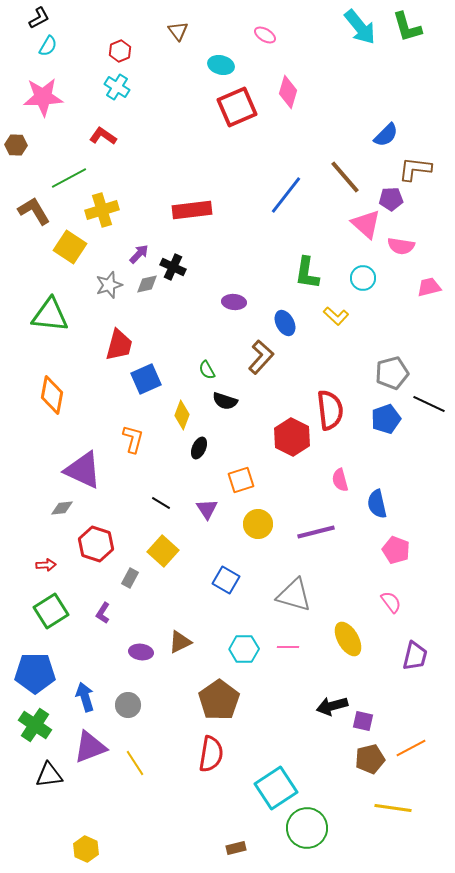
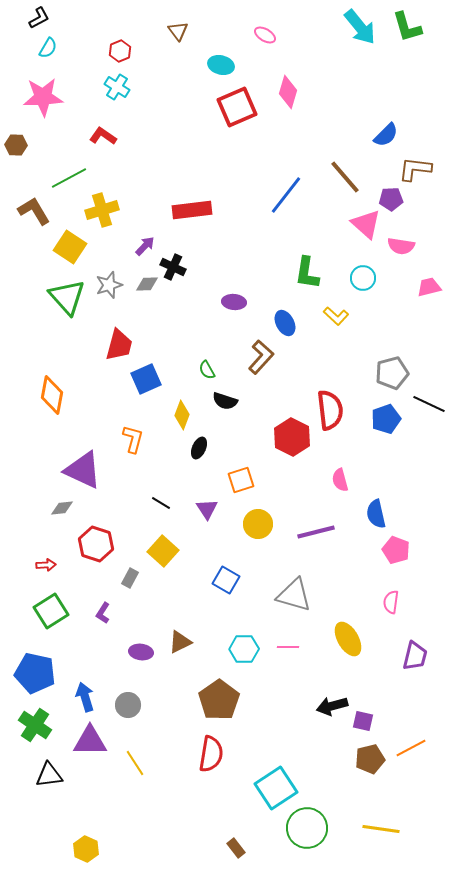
cyan semicircle at (48, 46): moved 2 px down
purple arrow at (139, 254): moved 6 px right, 8 px up
gray diamond at (147, 284): rotated 10 degrees clockwise
green triangle at (50, 315): moved 17 px right, 18 px up; rotated 42 degrees clockwise
blue semicircle at (377, 504): moved 1 px left, 10 px down
pink semicircle at (391, 602): rotated 135 degrees counterclockwise
blue pentagon at (35, 673): rotated 12 degrees clockwise
purple triangle at (90, 747): moved 6 px up; rotated 21 degrees clockwise
yellow line at (393, 808): moved 12 px left, 21 px down
brown rectangle at (236, 848): rotated 66 degrees clockwise
